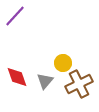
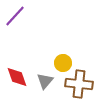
brown cross: rotated 32 degrees clockwise
